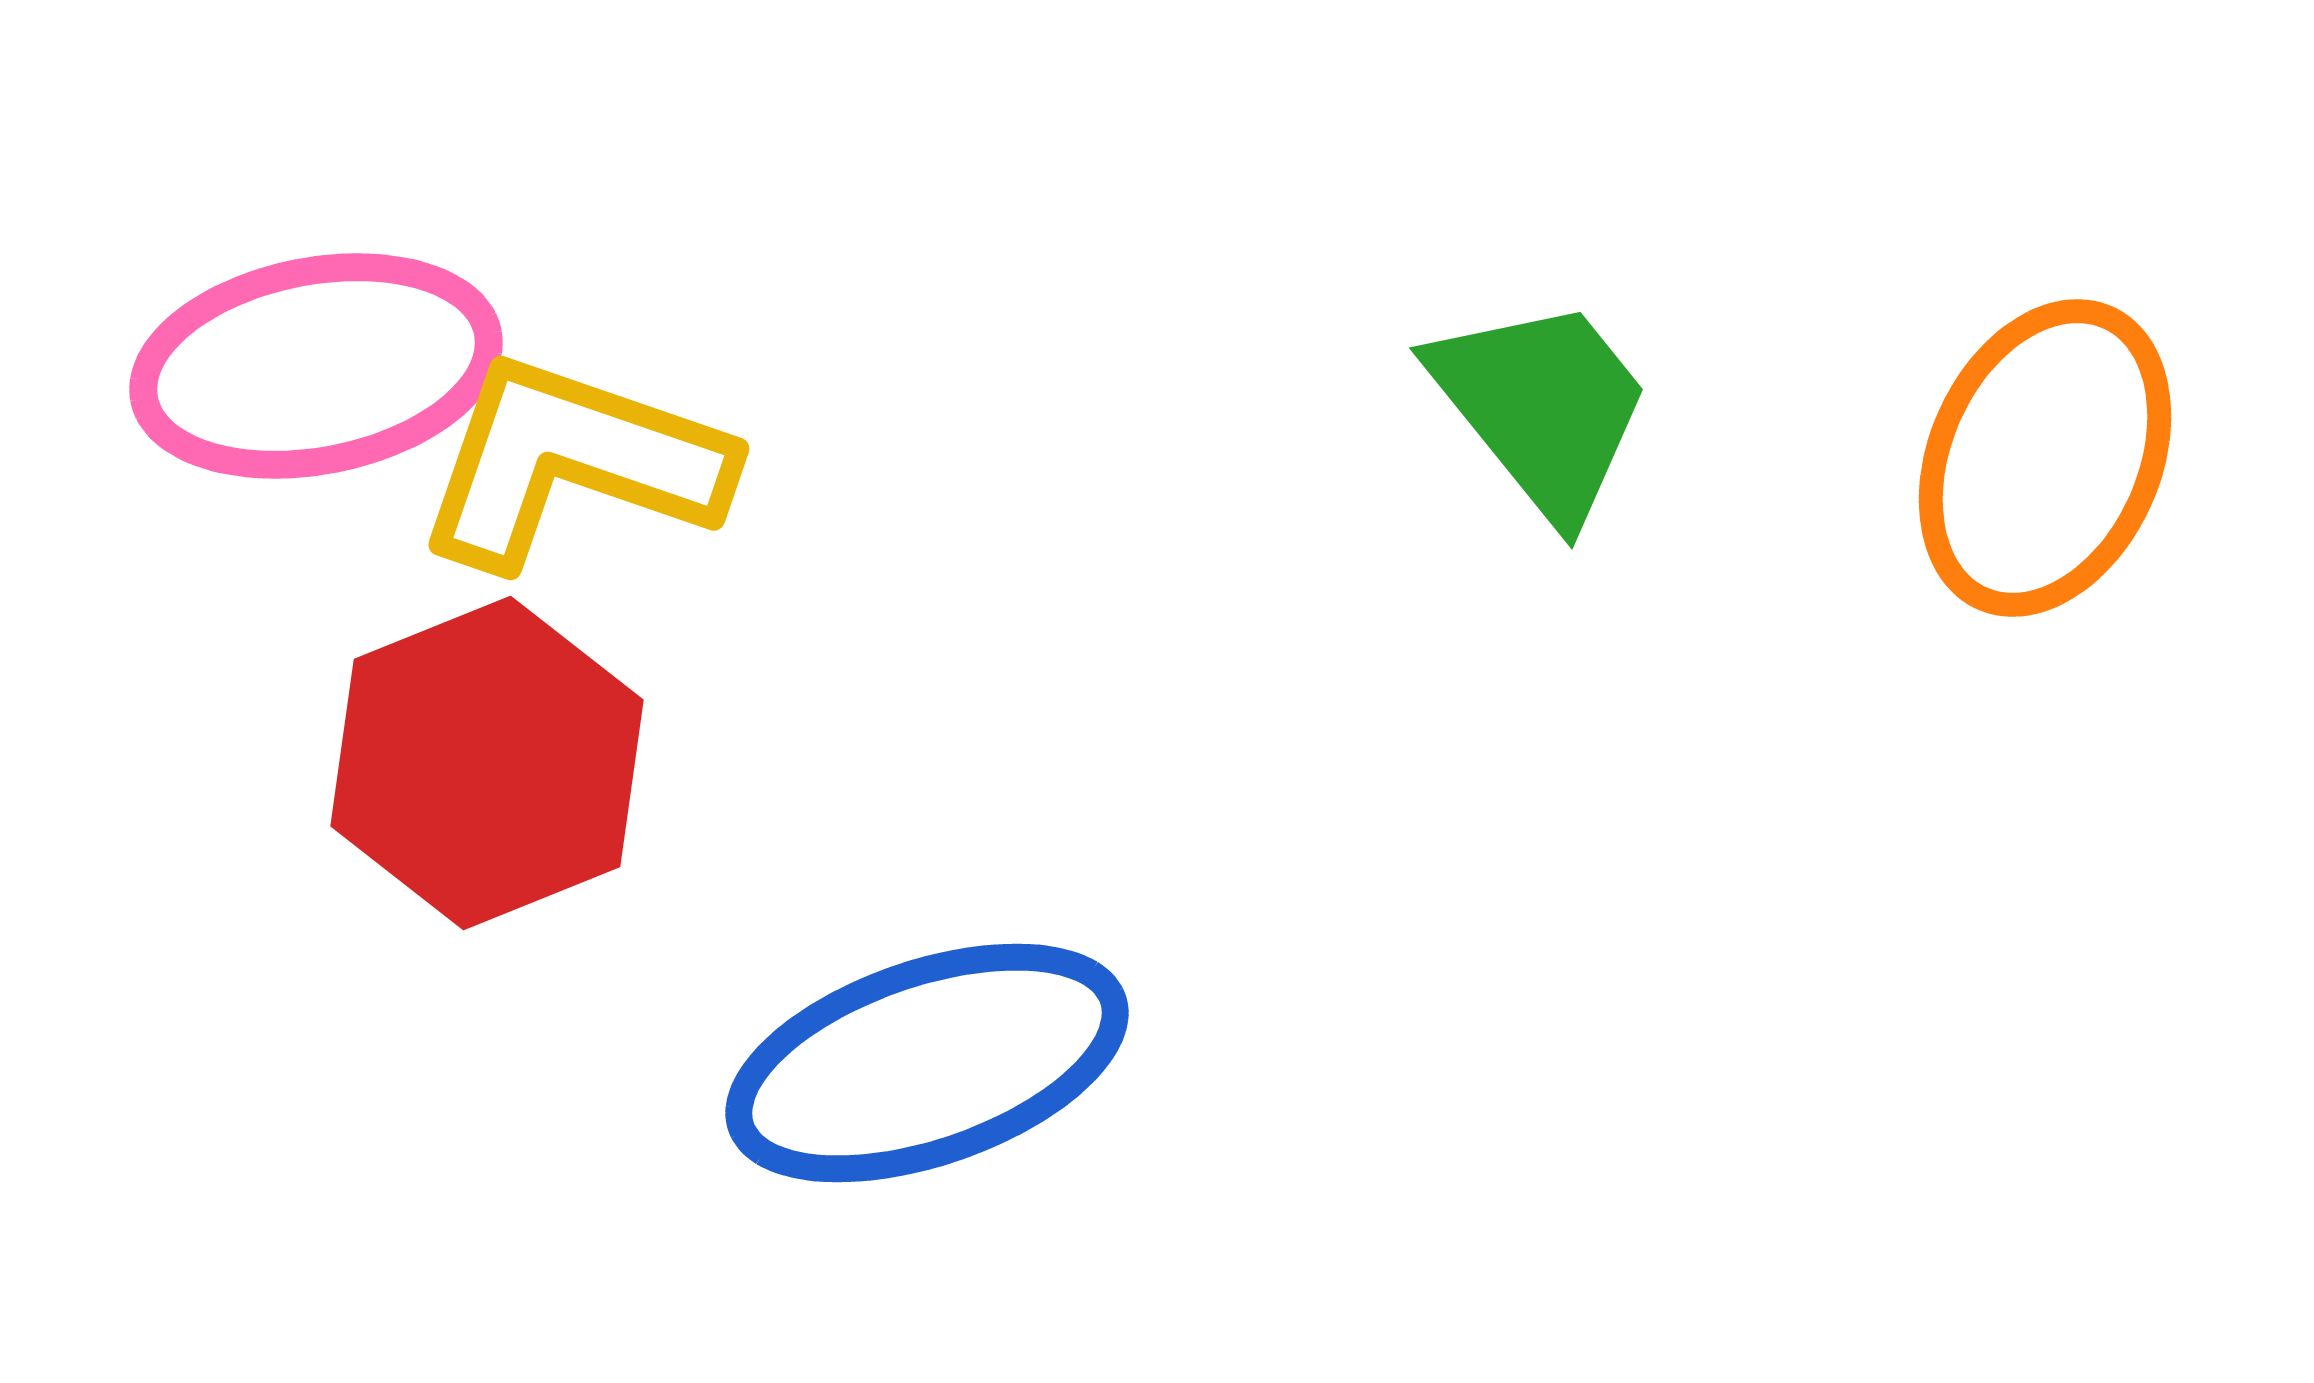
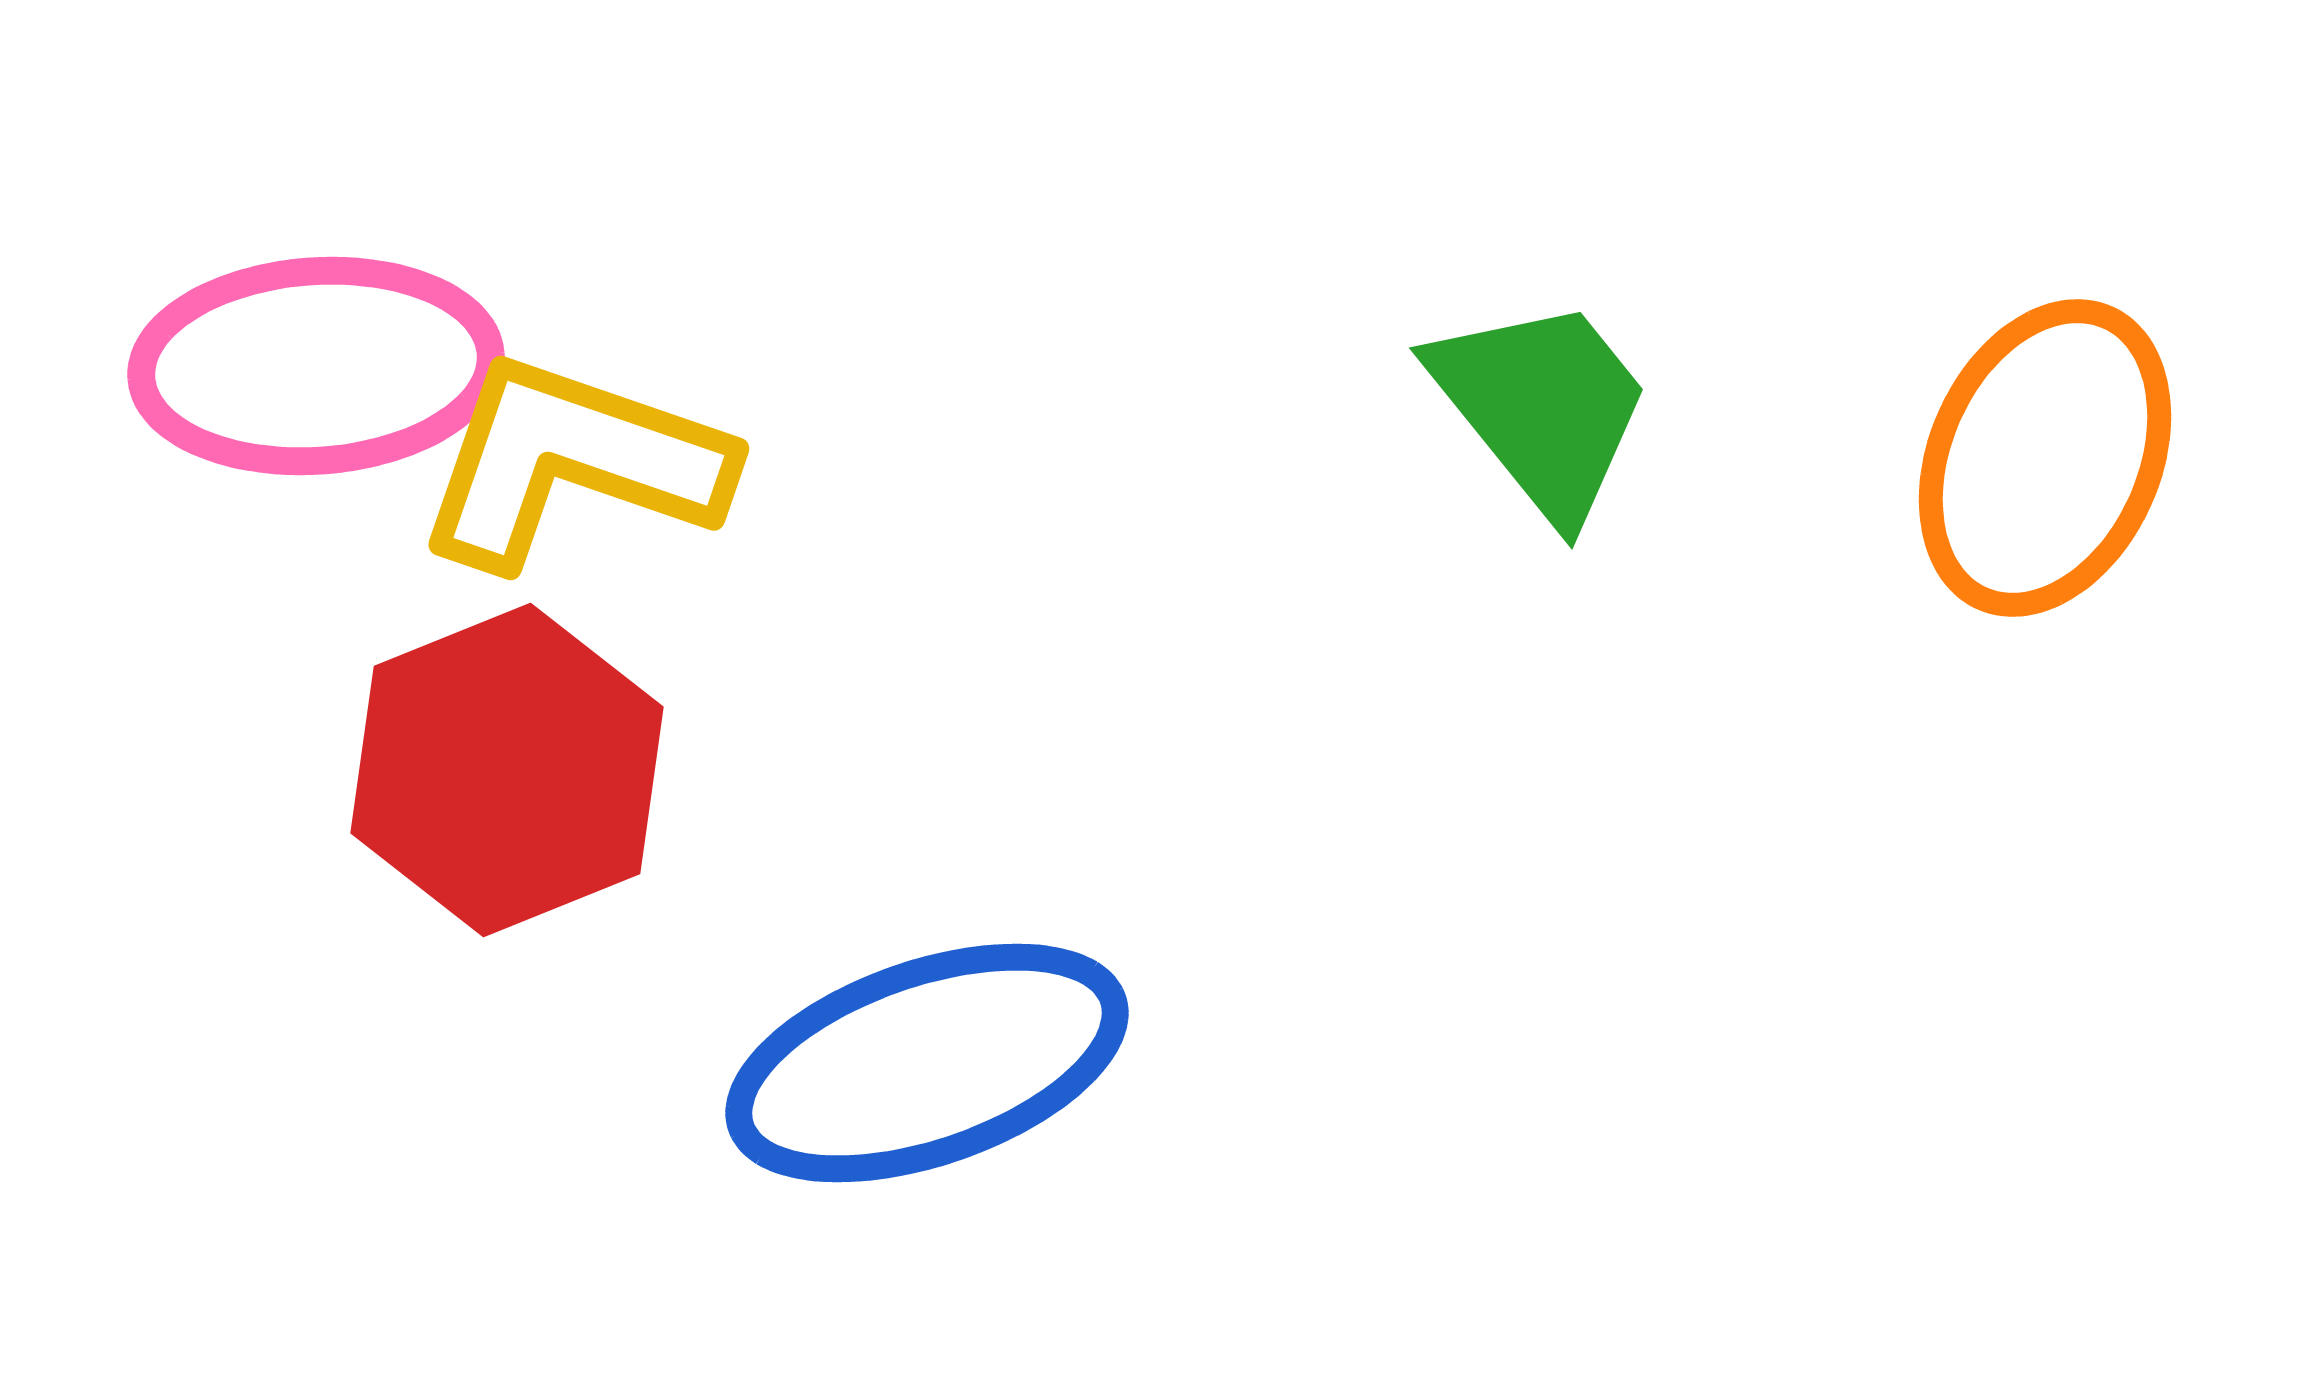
pink ellipse: rotated 7 degrees clockwise
red hexagon: moved 20 px right, 7 px down
